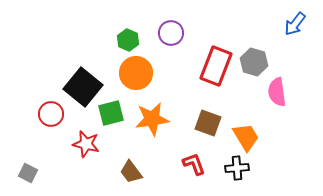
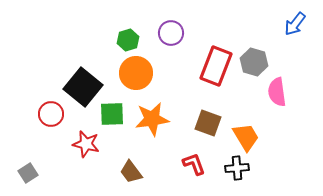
green hexagon: rotated 20 degrees clockwise
green square: moved 1 px right, 1 px down; rotated 12 degrees clockwise
gray square: rotated 30 degrees clockwise
